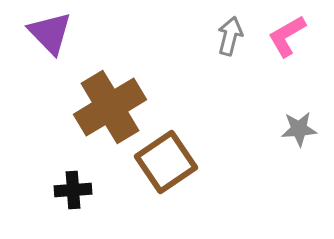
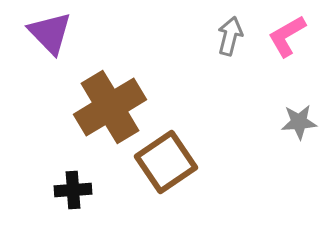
gray star: moved 7 px up
